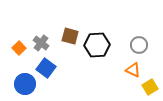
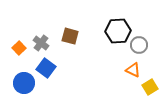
black hexagon: moved 21 px right, 14 px up
blue circle: moved 1 px left, 1 px up
